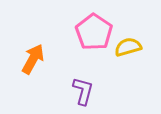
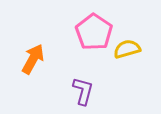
yellow semicircle: moved 1 px left, 2 px down
